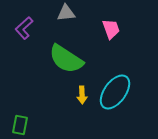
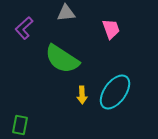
green semicircle: moved 4 px left
